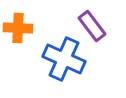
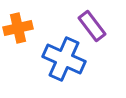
orange cross: rotated 16 degrees counterclockwise
